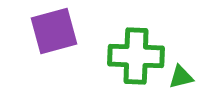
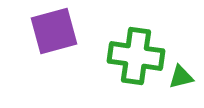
green cross: rotated 6 degrees clockwise
